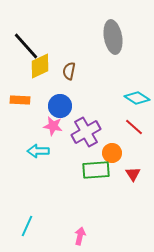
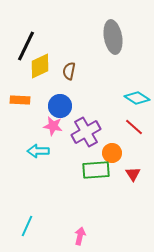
black line: rotated 68 degrees clockwise
